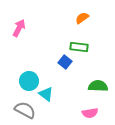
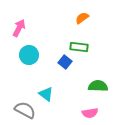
cyan circle: moved 26 px up
